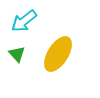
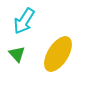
cyan arrow: rotated 20 degrees counterclockwise
